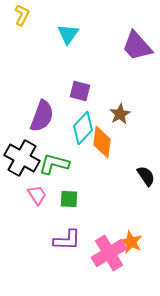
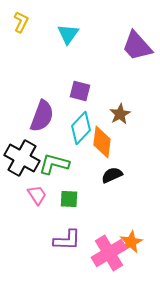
yellow L-shape: moved 1 px left, 7 px down
cyan diamond: moved 2 px left
black semicircle: moved 34 px left, 1 px up; rotated 80 degrees counterclockwise
orange star: rotated 20 degrees clockwise
